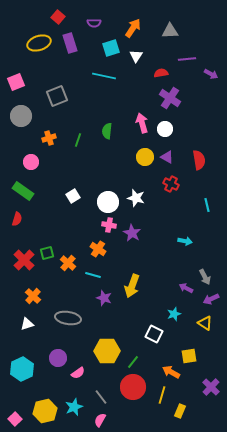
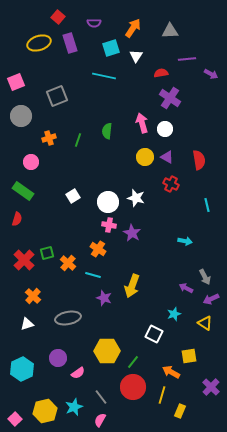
gray ellipse at (68, 318): rotated 20 degrees counterclockwise
